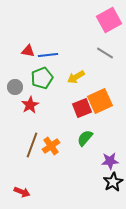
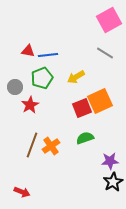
green semicircle: rotated 30 degrees clockwise
